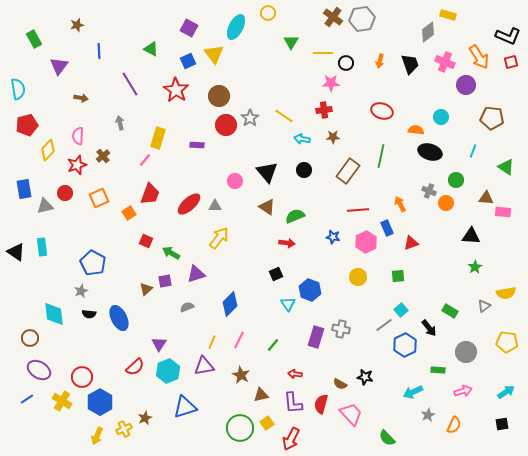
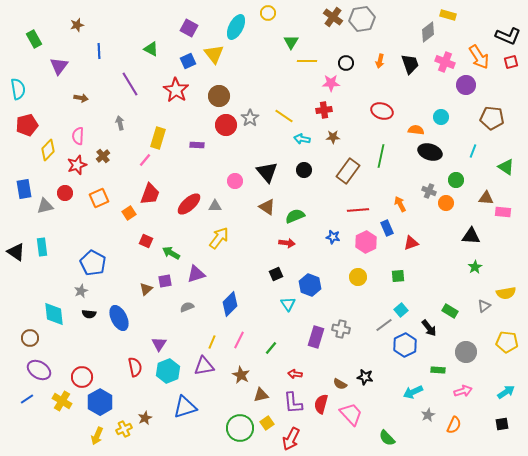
yellow line at (323, 53): moved 16 px left, 8 px down
blue hexagon at (310, 290): moved 5 px up
green line at (273, 345): moved 2 px left, 3 px down
red semicircle at (135, 367): rotated 60 degrees counterclockwise
